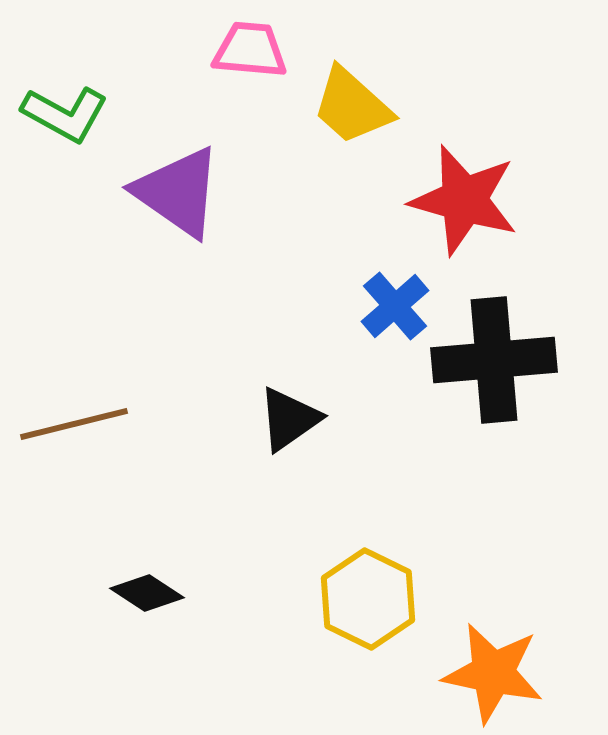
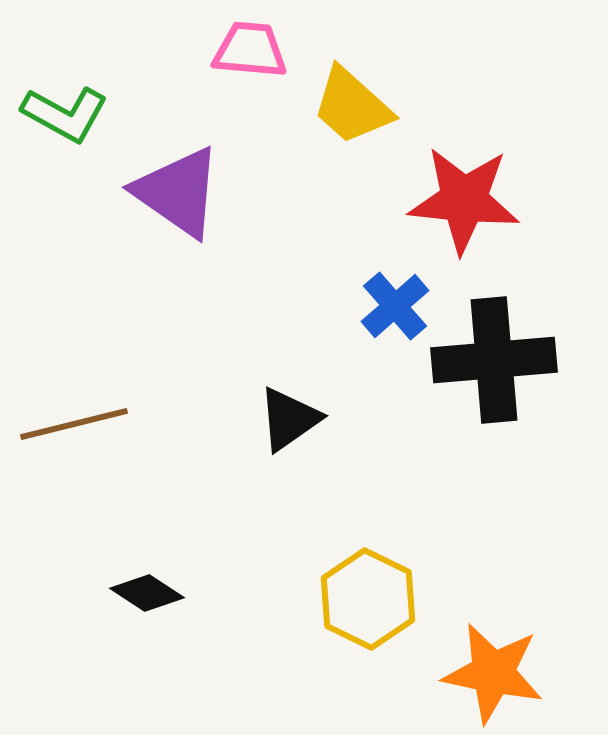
red star: rotated 10 degrees counterclockwise
